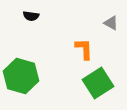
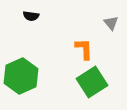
gray triangle: rotated 21 degrees clockwise
green hexagon: rotated 20 degrees clockwise
green square: moved 6 px left, 1 px up
